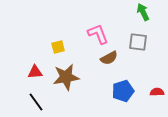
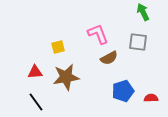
red semicircle: moved 6 px left, 6 px down
